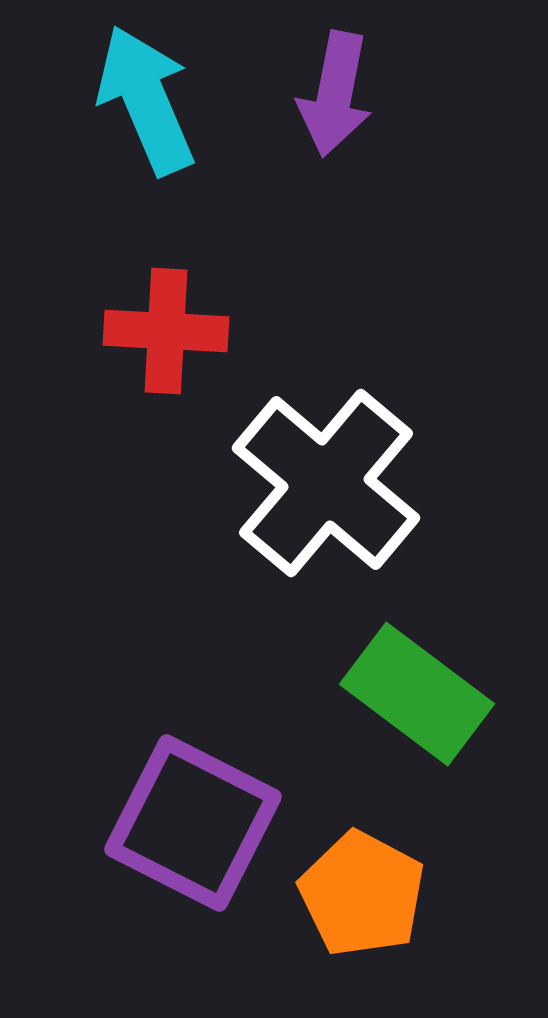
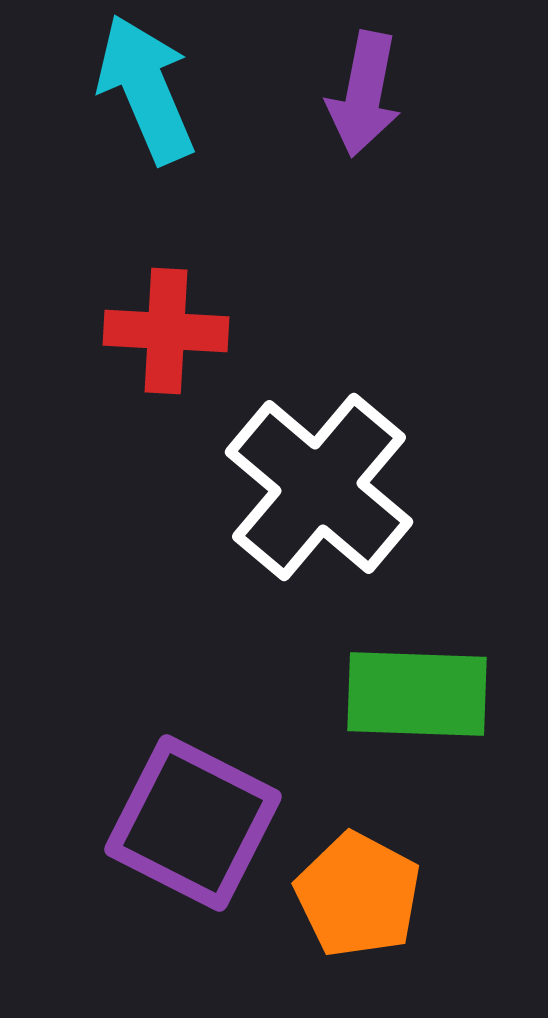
purple arrow: moved 29 px right
cyan arrow: moved 11 px up
white cross: moved 7 px left, 4 px down
green rectangle: rotated 35 degrees counterclockwise
orange pentagon: moved 4 px left, 1 px down
